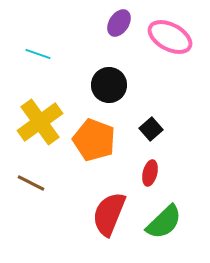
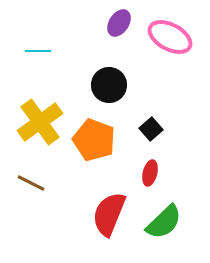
cyan line: moved 3 px up; rotated 20 degrees counterclockwise
